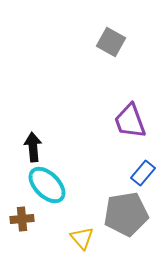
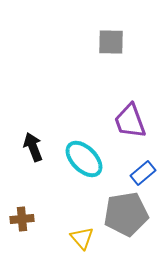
gray square: rotated 28 degrees counterclockwise
black arrow: rotated 16 degrees counterclockwise
blue rectangle: rotated 10 degrees clockwise
cyan ellipse: moved 37 px right, 26 px up
